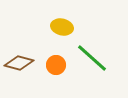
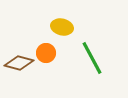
green line: rotated 20 degrees clockwise
orange circle: moved 10 px left, 12 px up
